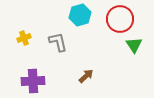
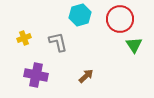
purple cross: moved 3 px right, 6 px up; rotated 15 degrees clockwise
